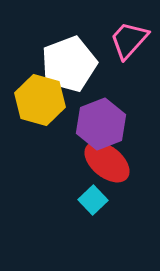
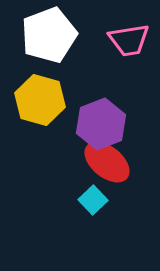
pink trapezoid: rotated 141 degrees counterclockwise
white pentagon: moved 20 px left, 29 px up
